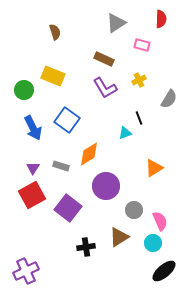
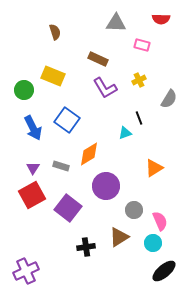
red semicircle: rotated 90 degrees clockwise
gray triangle: rotated 35 degrees clockwise
brown rectangle: moved 6 px left
